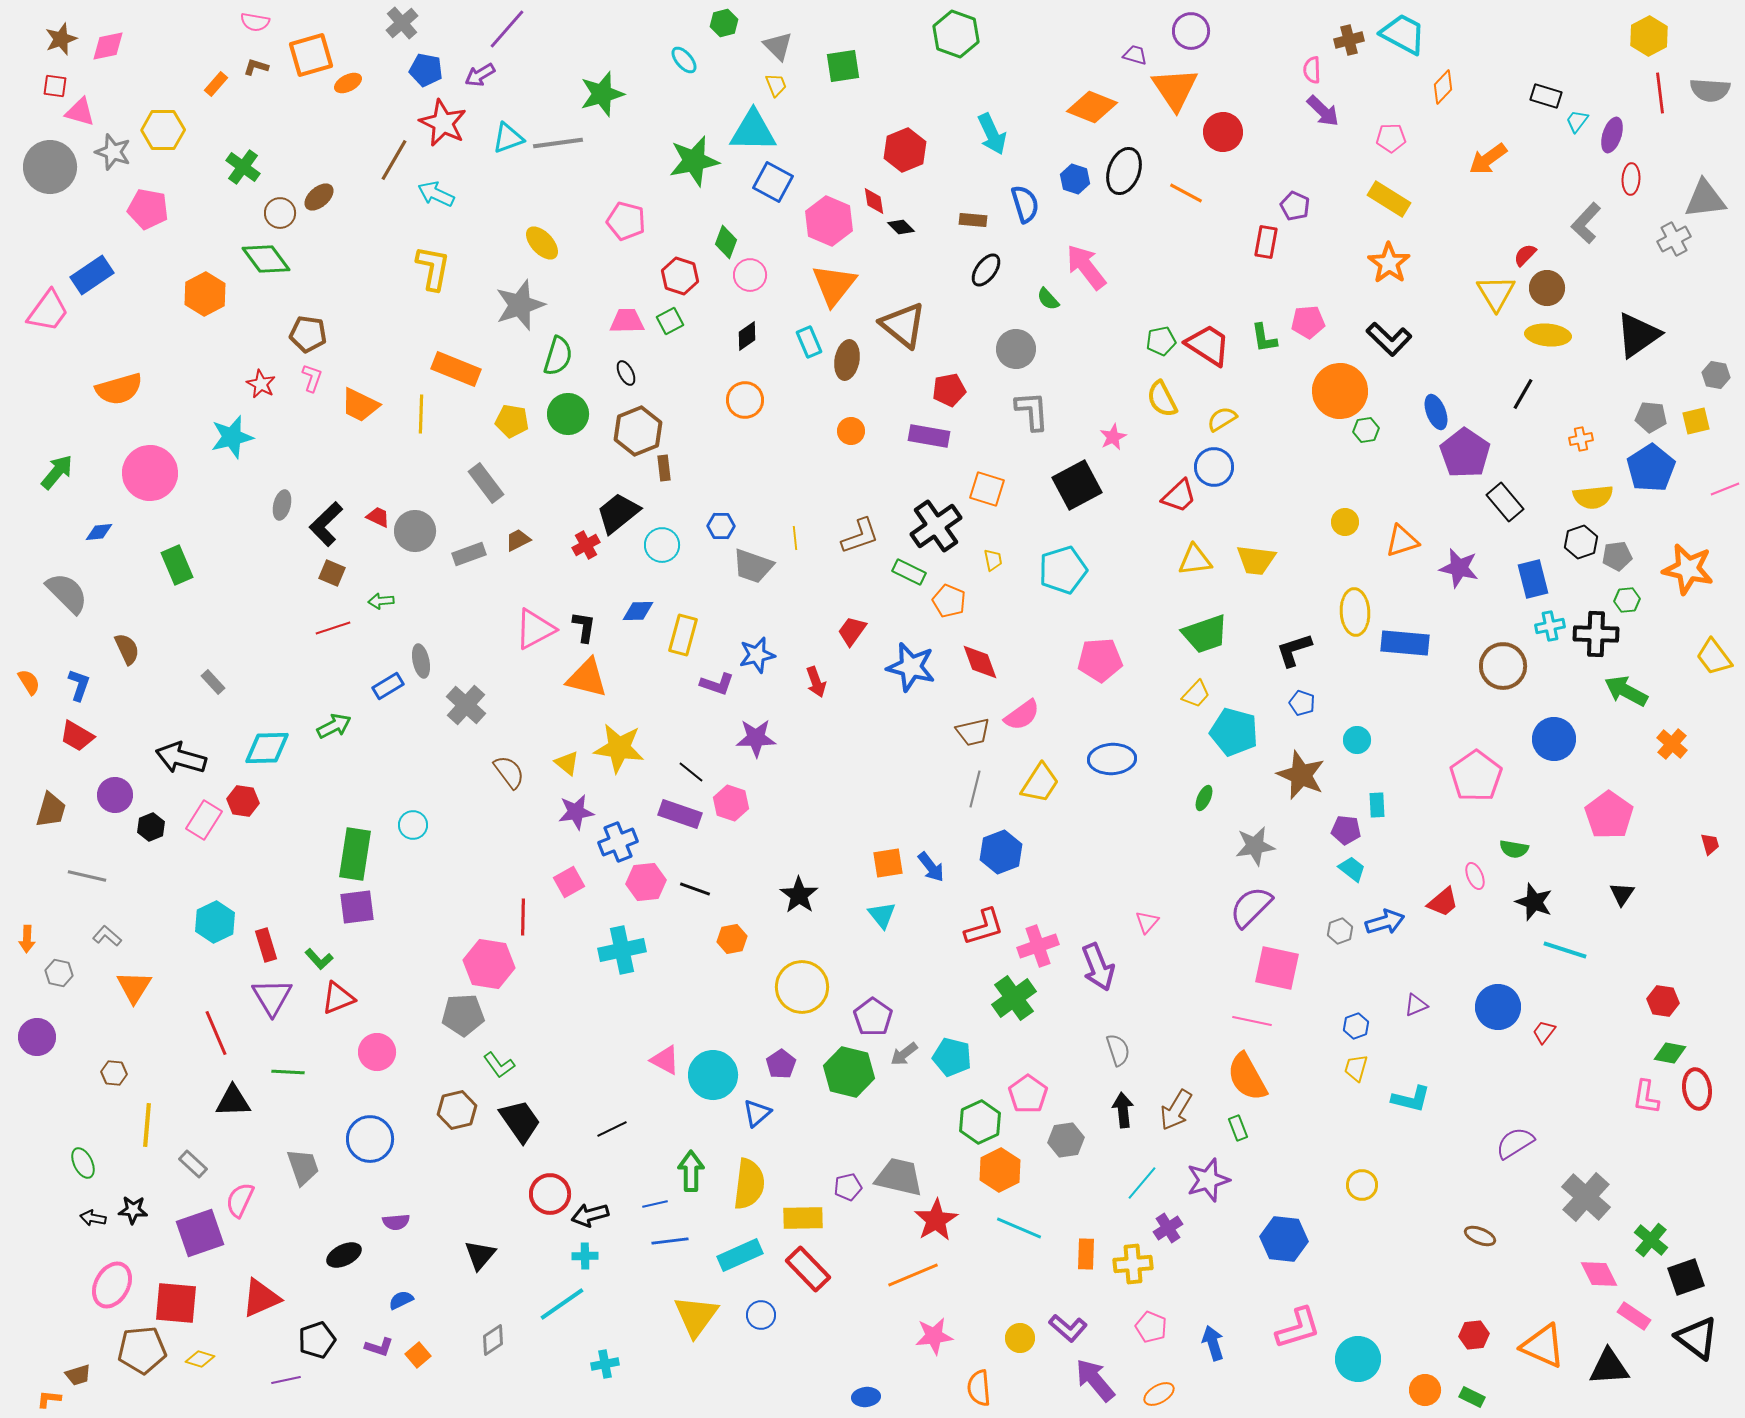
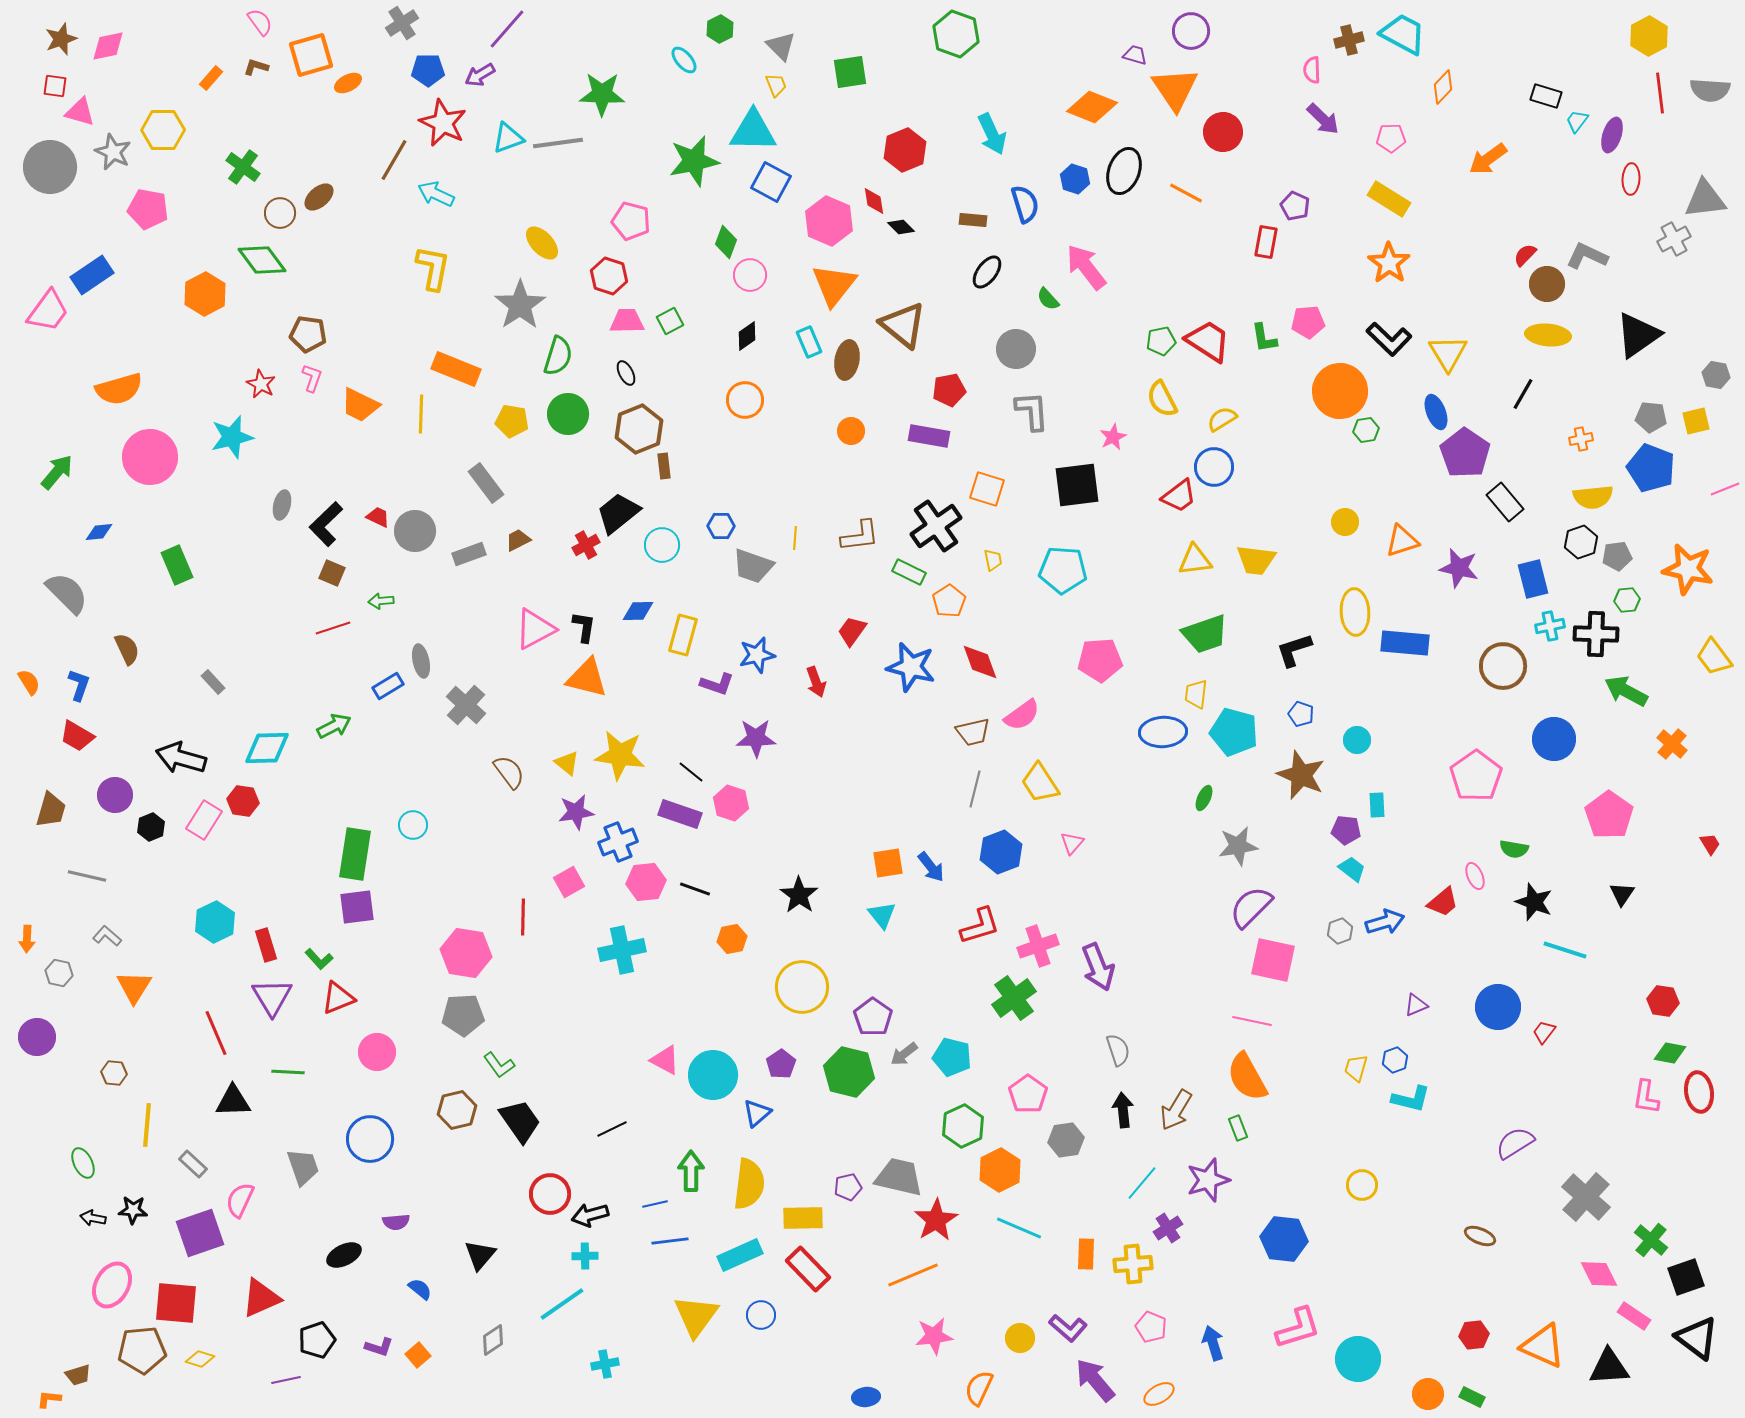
pink semicircle at (255, 22): moved 5 px right; rotated 136 degrees counterclockwise
gray cross at (402, 23): rotated 8 degrees clockwise
green hexagon at (724, 23): moved 4 px left, 6 px down; rotated 12 degrees counterclockwise
gray triangle at (778, 46): moved 3 px right
green square at (843, 66): moved 7 px right, 6 px down
blue pentagon at (426, 70): moved 2 px right; rotated 12 degrees counterclockwise
orange rectangle at (216, 84): moved 5 px left, 6 px up
green star at (602, 94): rotated 18 degrees clockwise
purple arrow at (1323, 111): moved 8 px down
gray star at (113, 152): rotated 6 degrees clockwise
blue square at (773, 182): moved 2 px left
pink pentagon at (626, 221): moved 5 px right
gray L-shape at (1586, 223): moved 1 px right, 33 px down; rotated 72 degrees clockwise
green diamond at (266, 259): moved 4 px left, 1 px down
black ellipse at (986, 270): moved 1 px right, 2 px down
red hexagon at (680, 276): moved 71 px left
brown circle at (1547, 288): moved 4 px up
yellow triangle at (1496, 293): moved 48 px left, 60 px down
gray star at (520, 305): rotated 15 degrees counterclockwise
red trapezoid at (1208, 345): moved 4 px up
brown hexagon at (638, 431): moved 1 px right, 2 px up
brown rectangle at (664, 468): moved 2 px up
blue pentagon at (1651, 468): rotated 18 degrees counterclockwise
pink circle at (150, 473): moved 16 px up
black square at (1077, 485): rotated 21 degrees clockwise
red trapezoid at (1179, 496): rotated 6 degrees clockwise
brown L-shape at (860, 536): rotated 12 degrees clockwise
yellow line at (795, 538): rotated 10 degrees clockwise
cyan pentagon at (1063, 570): rotated 21 degrees clockwise
orange pentagon at (949, 601): rotated 16 degrees clockwise
yellow trapezoid at (1196, 694): rotated 144 degrees clockwise
blue pentagon at (1302, 703): moved 1 px left, 11 px down
yellow star at (619, 748): moved 1 px right, 7 px down
blue ellipse at (1112, 759): moved 51 px right, 27 px up
yellow trapezoid at (1040, 783): rotated 114 degrees clockwise
red trapezoid at (1710, 844): rotated 15 degrees counterclockwise
gray star at (1255, 846): moved 17 px left
pink triangle at (1147, 922): moved 75 px left, 79 px up
red L-shape at (984, 927): moved 4 px left, 1 px up
pink hexagon at (489, 964): moved 23 px left, 11 px up
pink square at (1277, 968): moved 4 px left, 8 px up
blue hexagon at (1356, 1026): moved 39 px right, 34 px down
red ellipse at (1697, 1089): moved 2 px right, 3 px down
green hexagon at (980, 1122): moved 17 px left, 4 px down
blue semicircle at (401, 1300): moved 19 px right, 11 px up; rotated 65 degrees clockwise
orange semicircle at (979, 1388): rotated 30 degrees clockwise
orange circle at (1425, 1390): moved 3 px right, 4 px down
